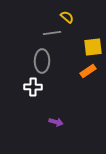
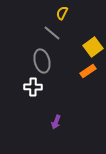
yellow semicircle: moved 5 px left, 4 px up; rotated 104 degrees counterclockwise
gray line: rotated 48 degrees clockwise
yellow square: rotated 30 degrees counterclockwise
gray ellipse: rotated 15 degrees counterclockwise
purple arrow: rotated 96 degrees clockwise
